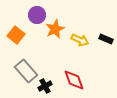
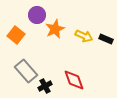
yellow arrow: moved 4 px right, 4 px up
